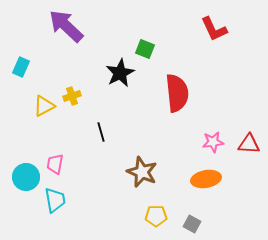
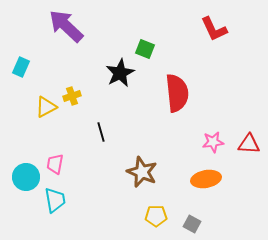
yellow triangle: moved 2 px right, 1 px down
